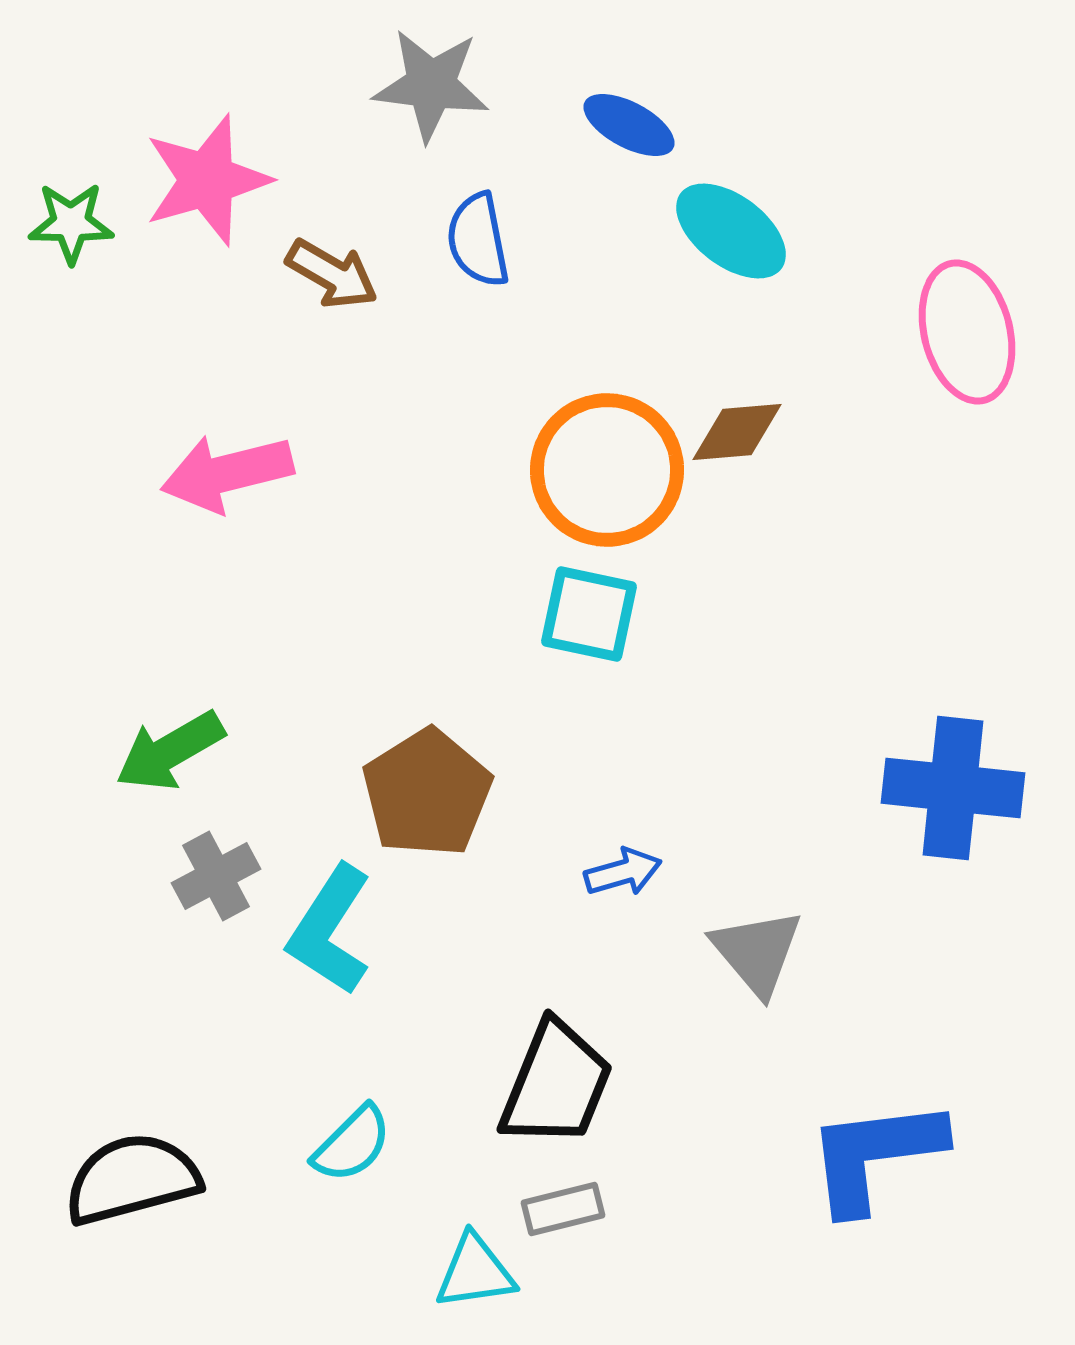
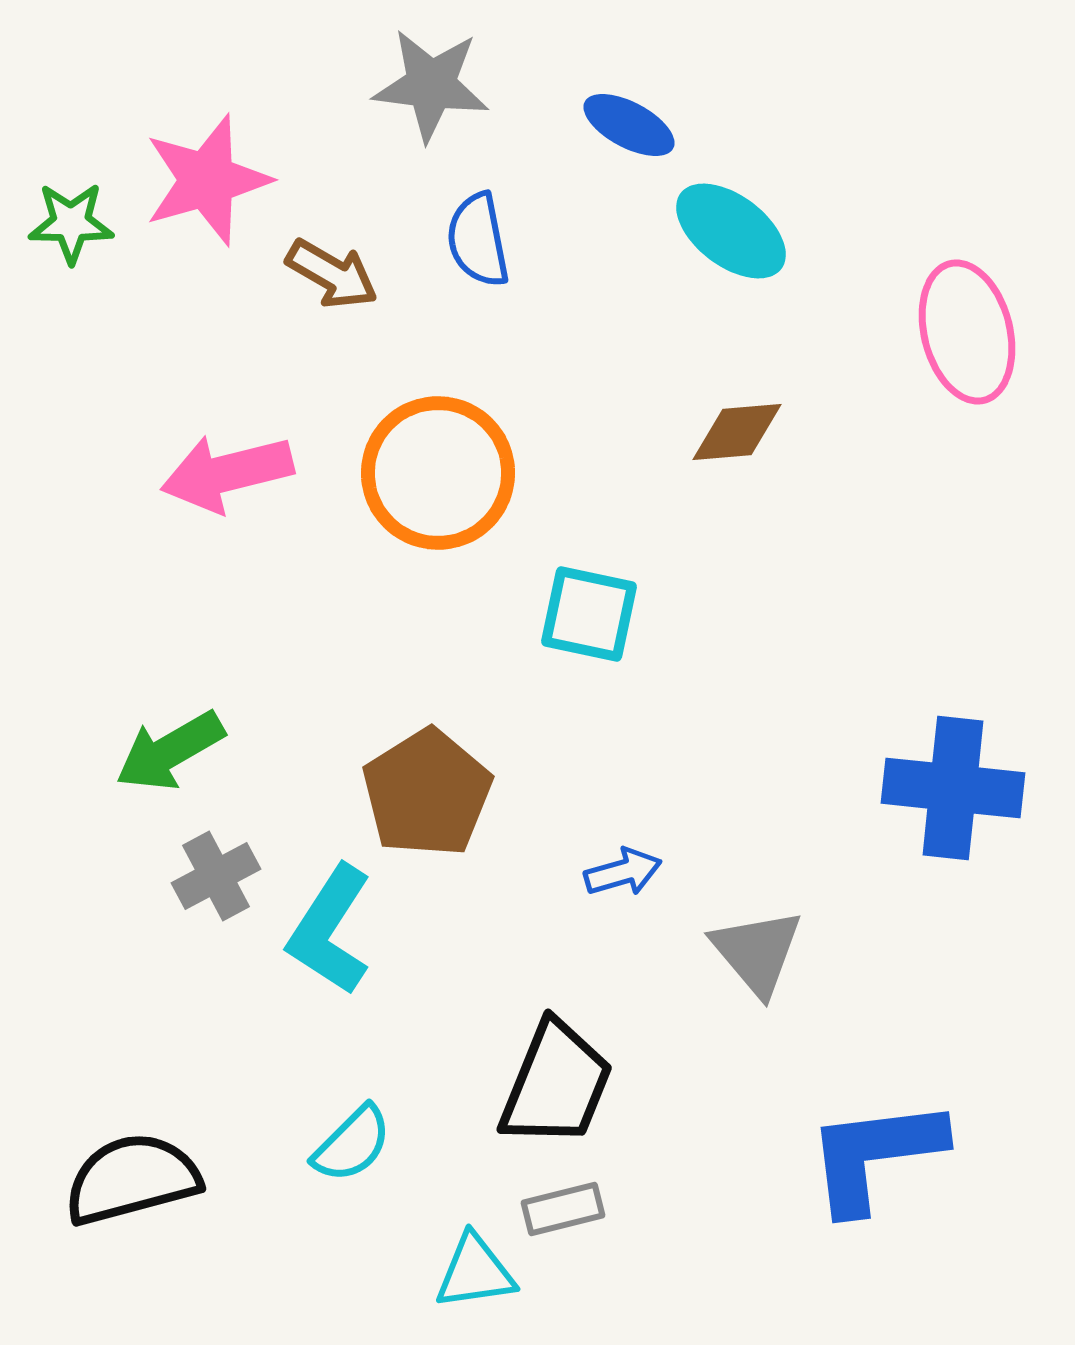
orange circle: moved 169 px left, 3 px down
